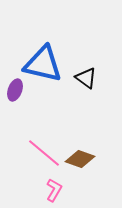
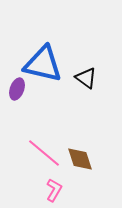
purple ellipse: moved 2 px right, 1 px up
brown diamond: rotated 52 degrees clockwise
